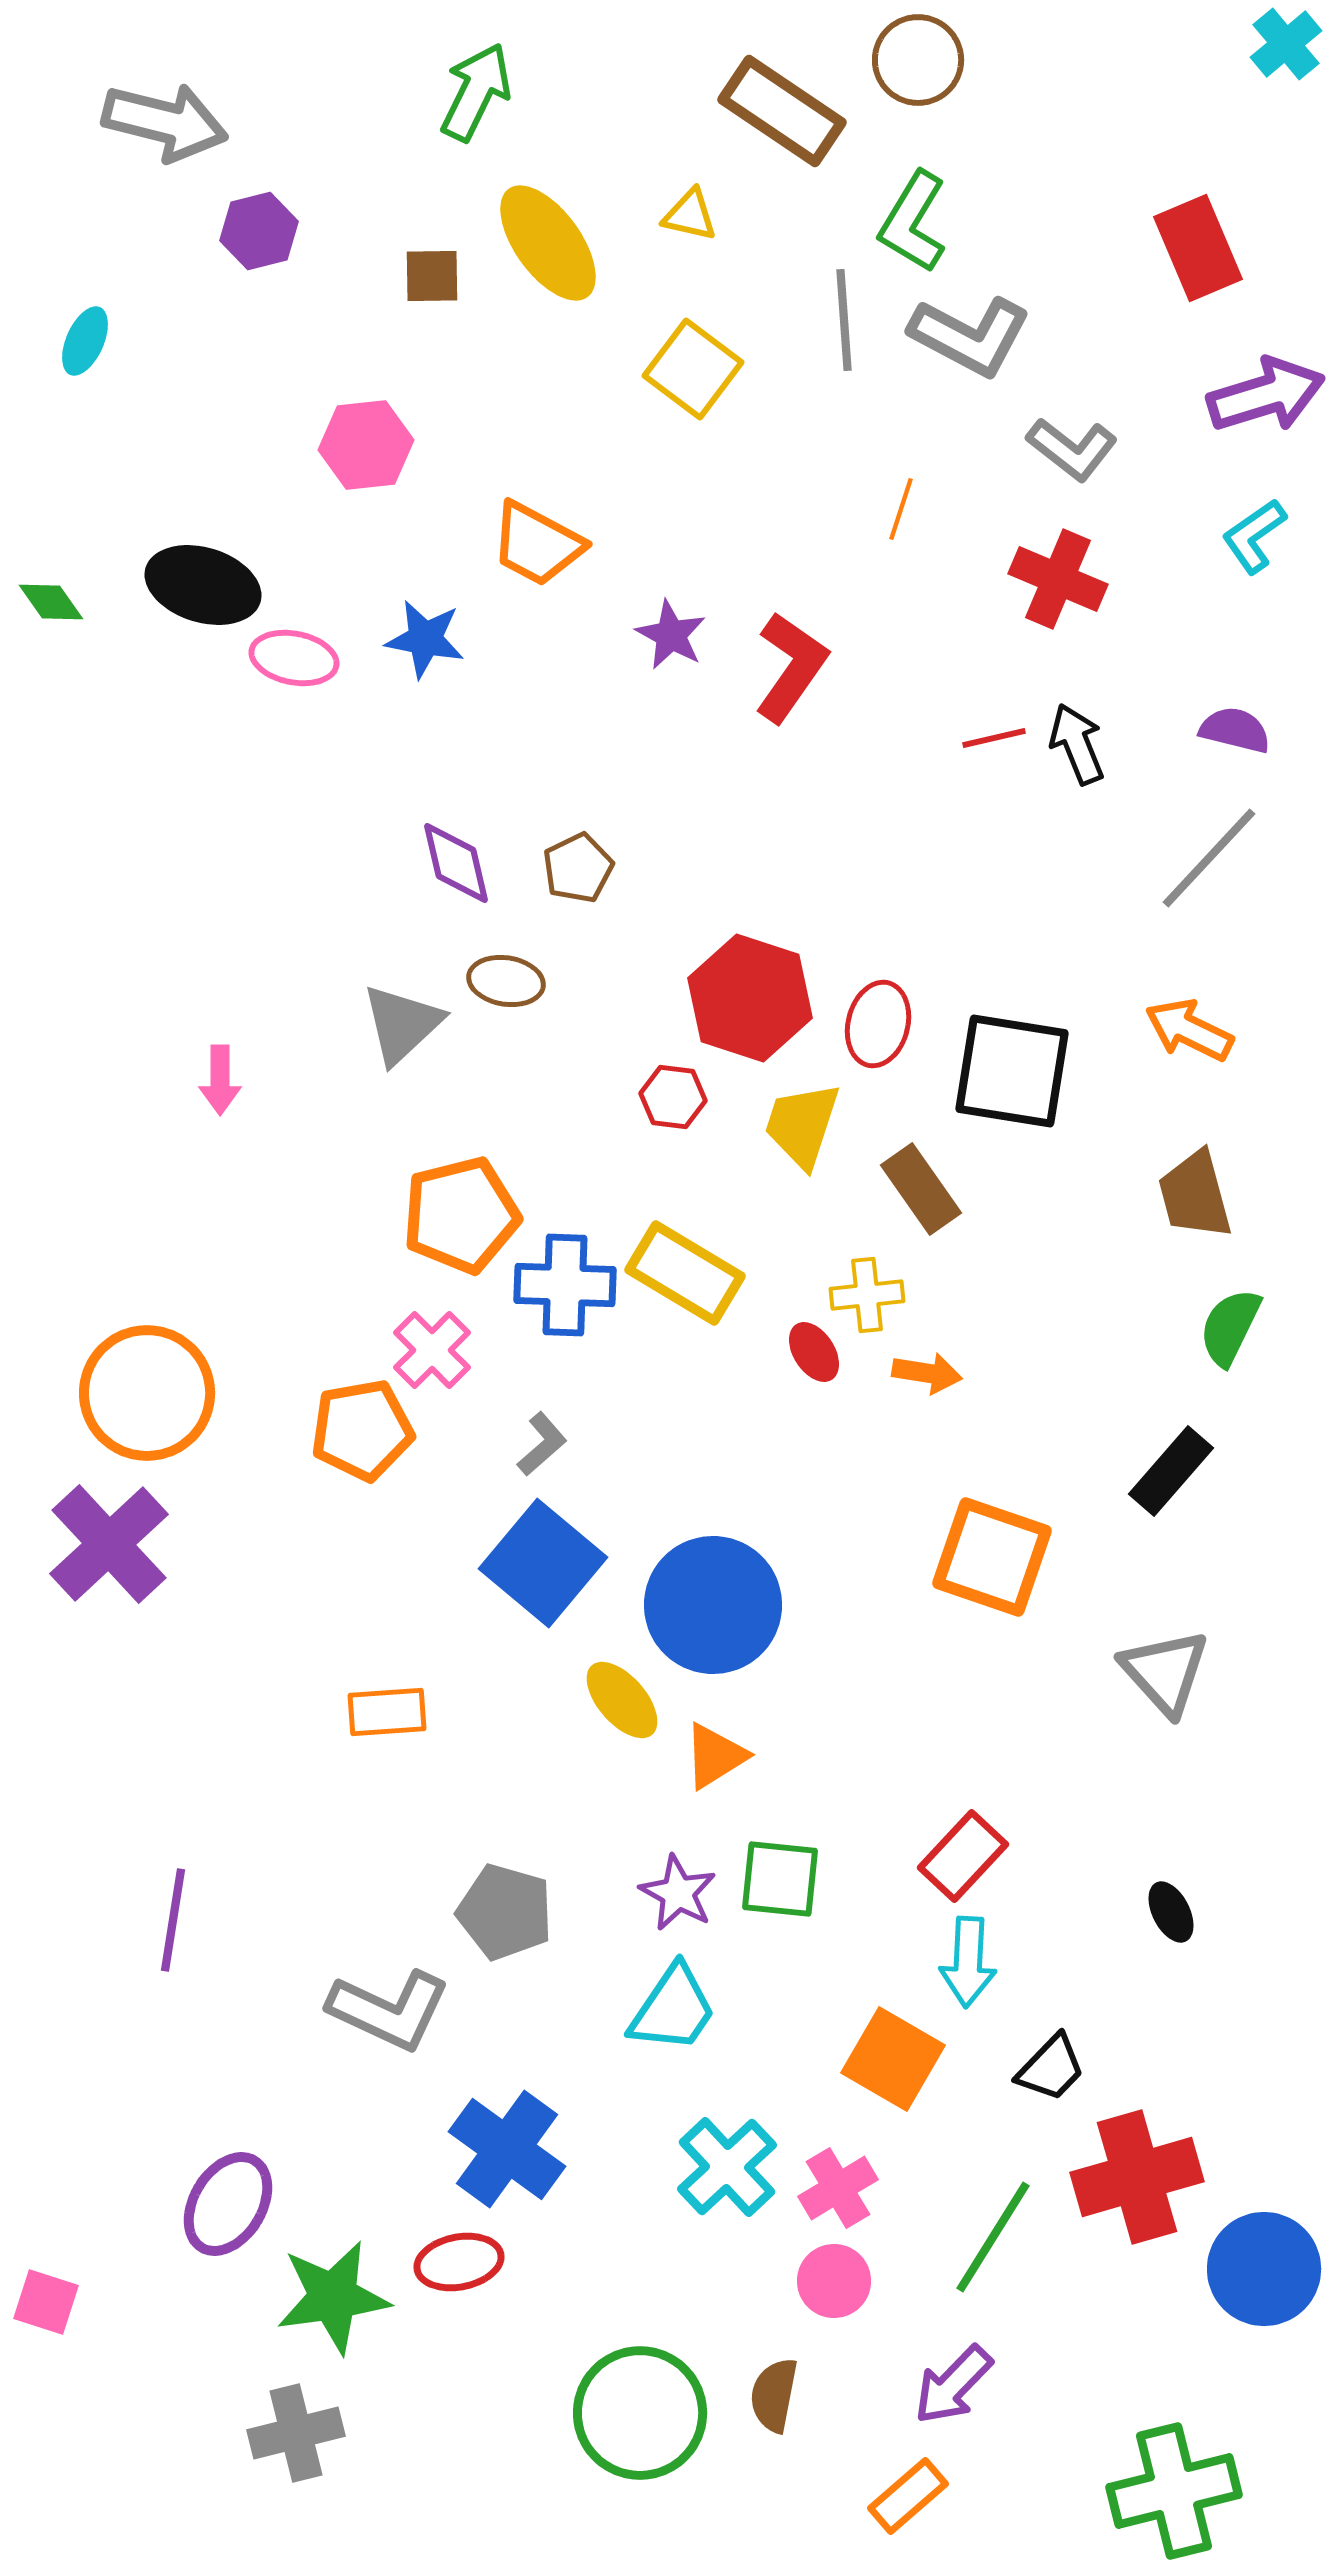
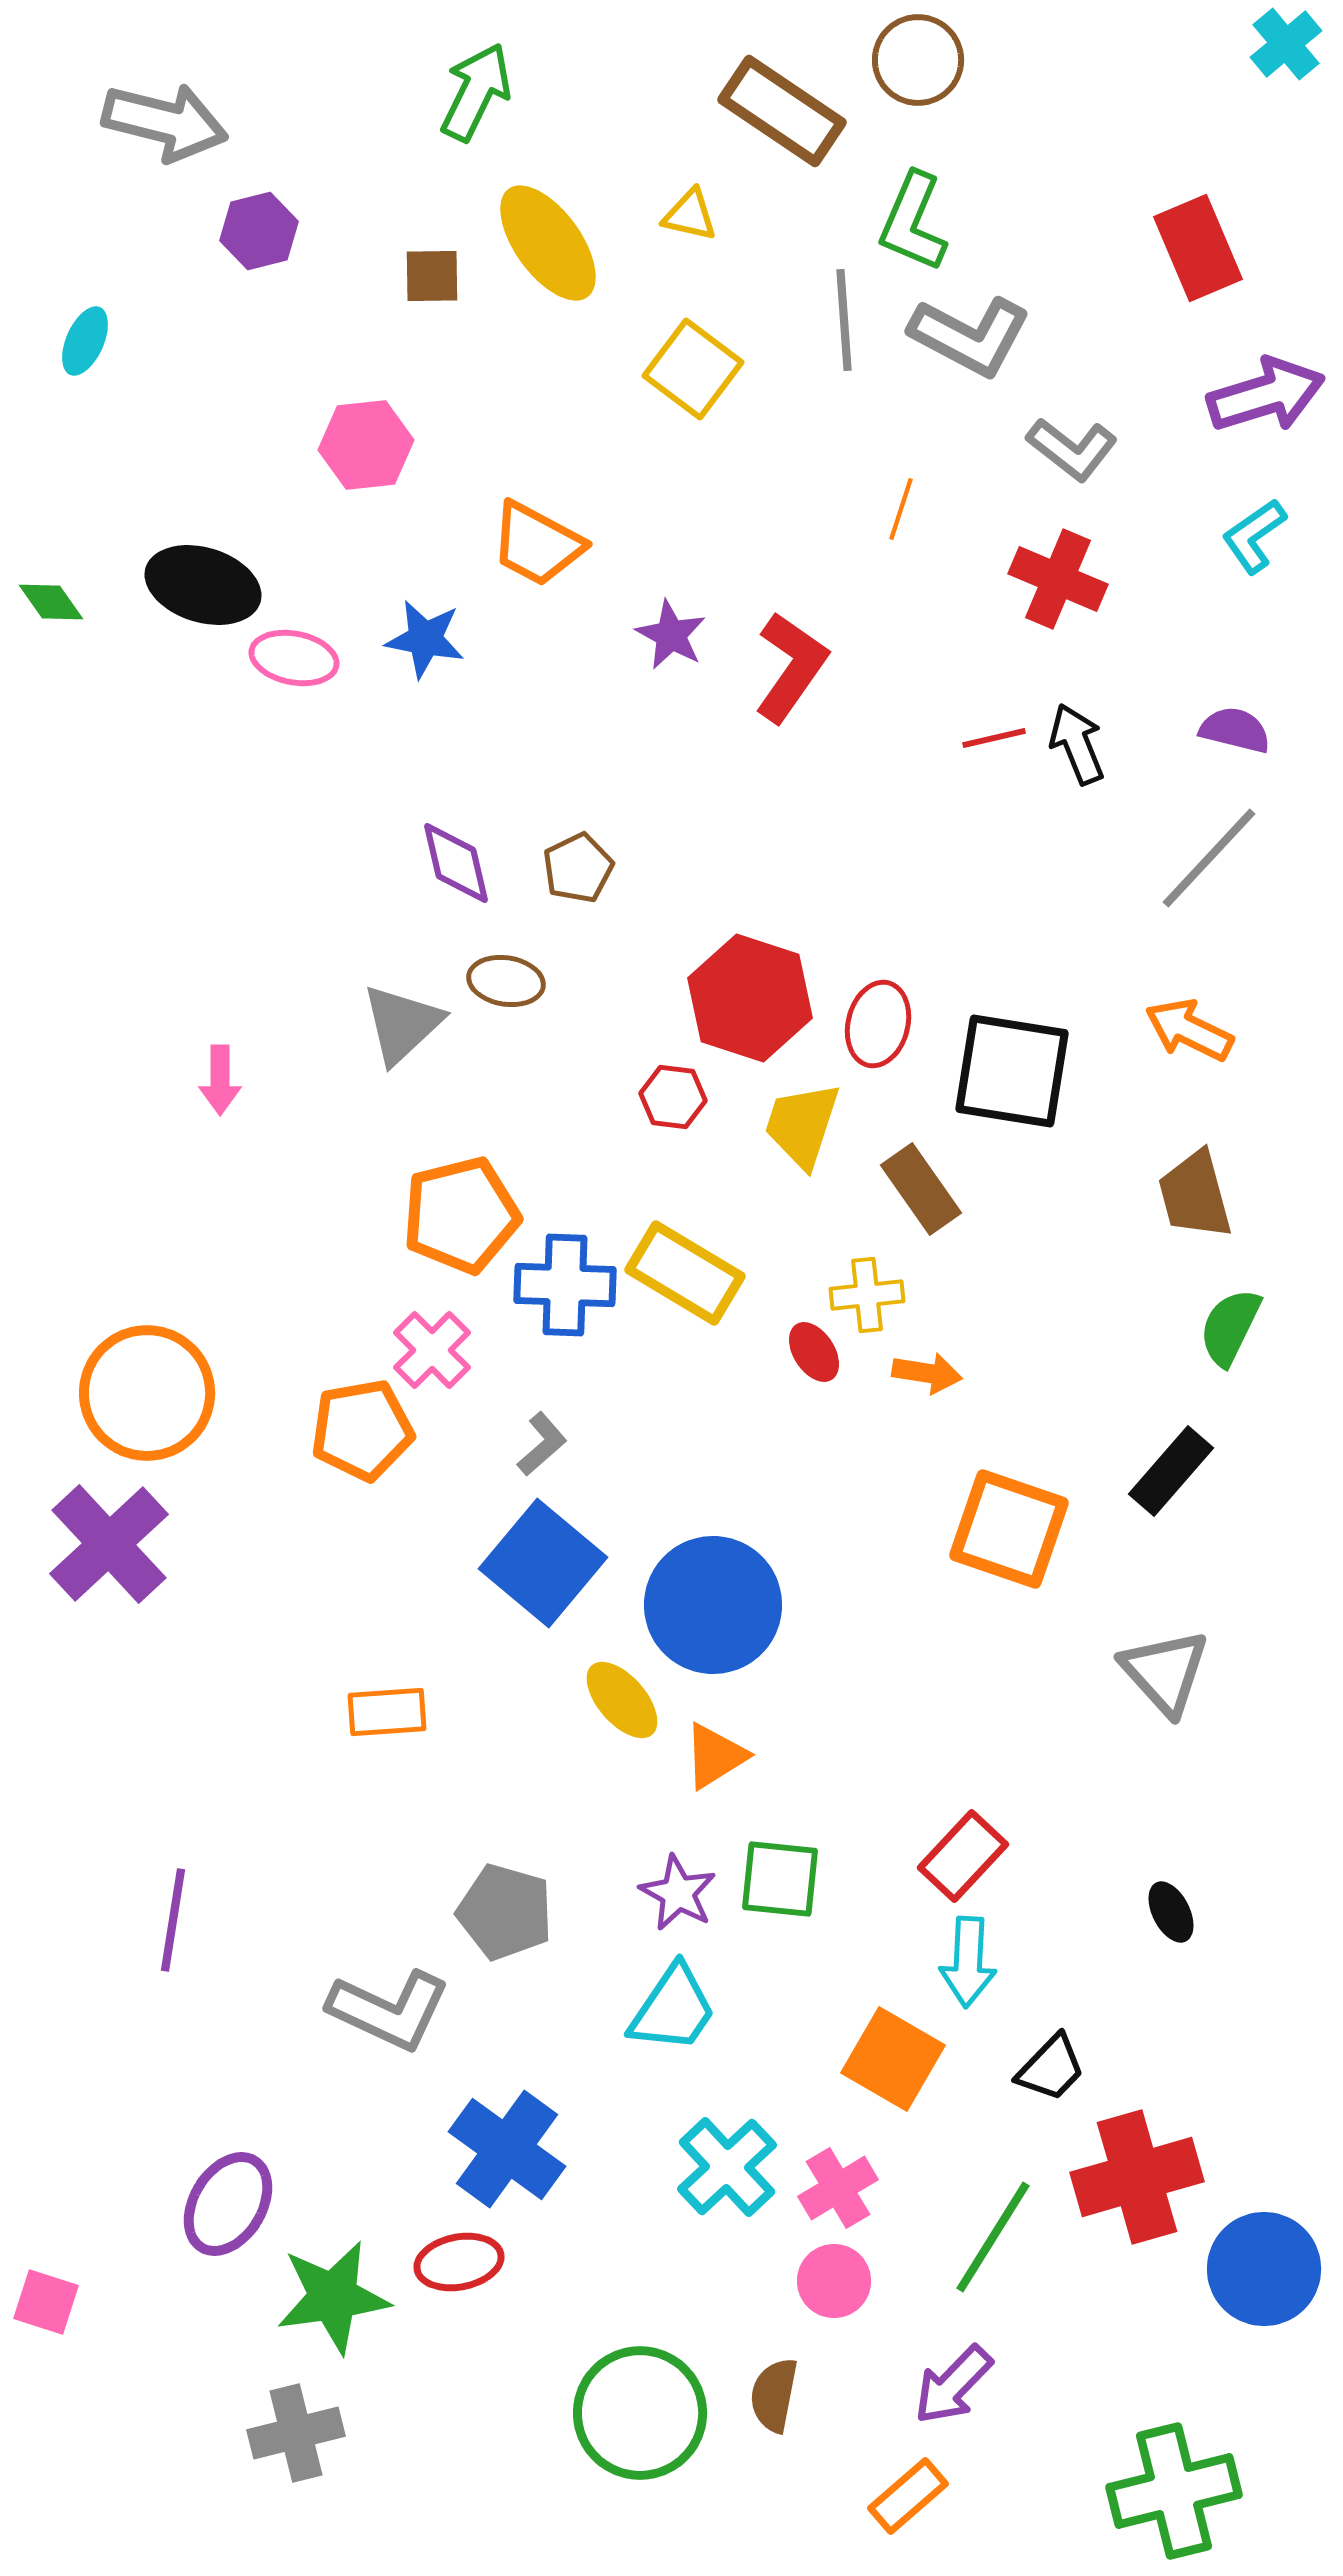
green L-shape at (913, 222): rotated 8 degrees counterclockwise
orange square at (992, 1557): moved 17 px right, 28 px up
